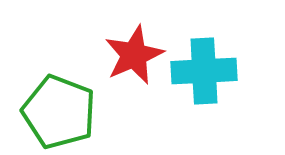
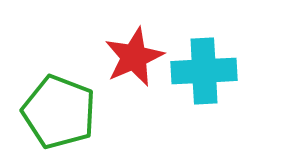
red star: moved 2 px down
